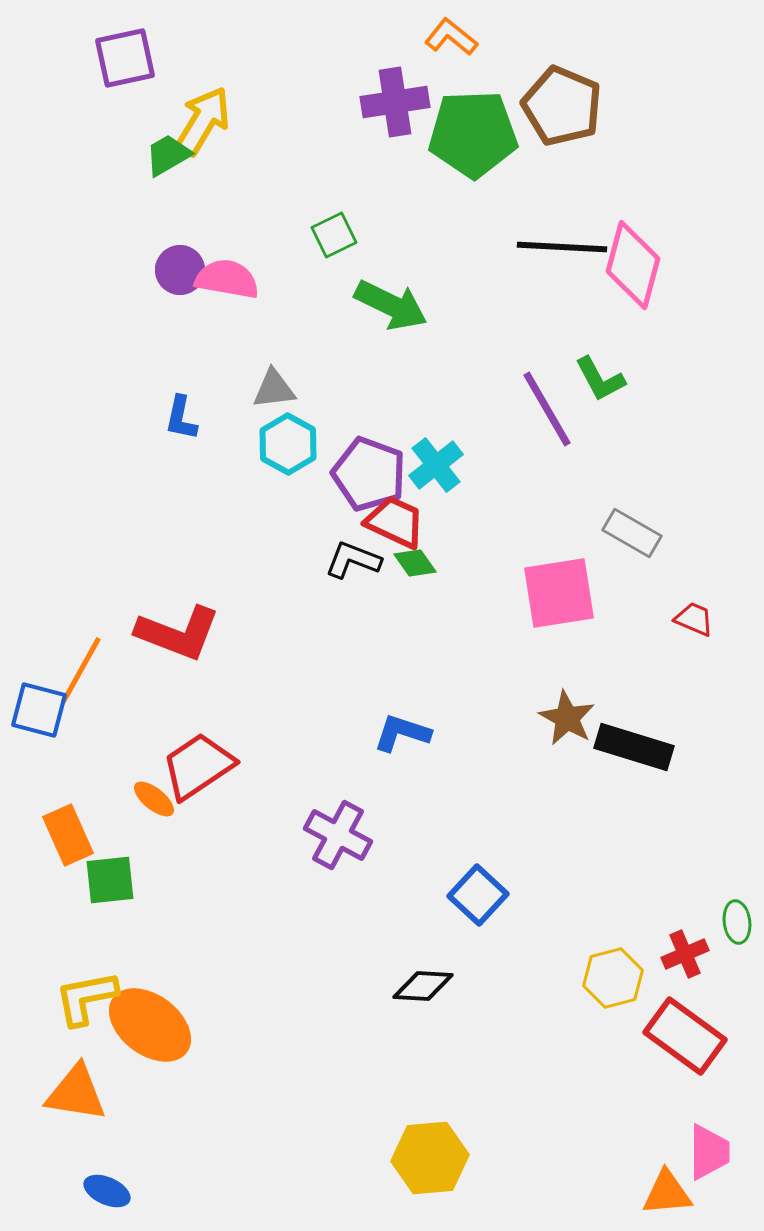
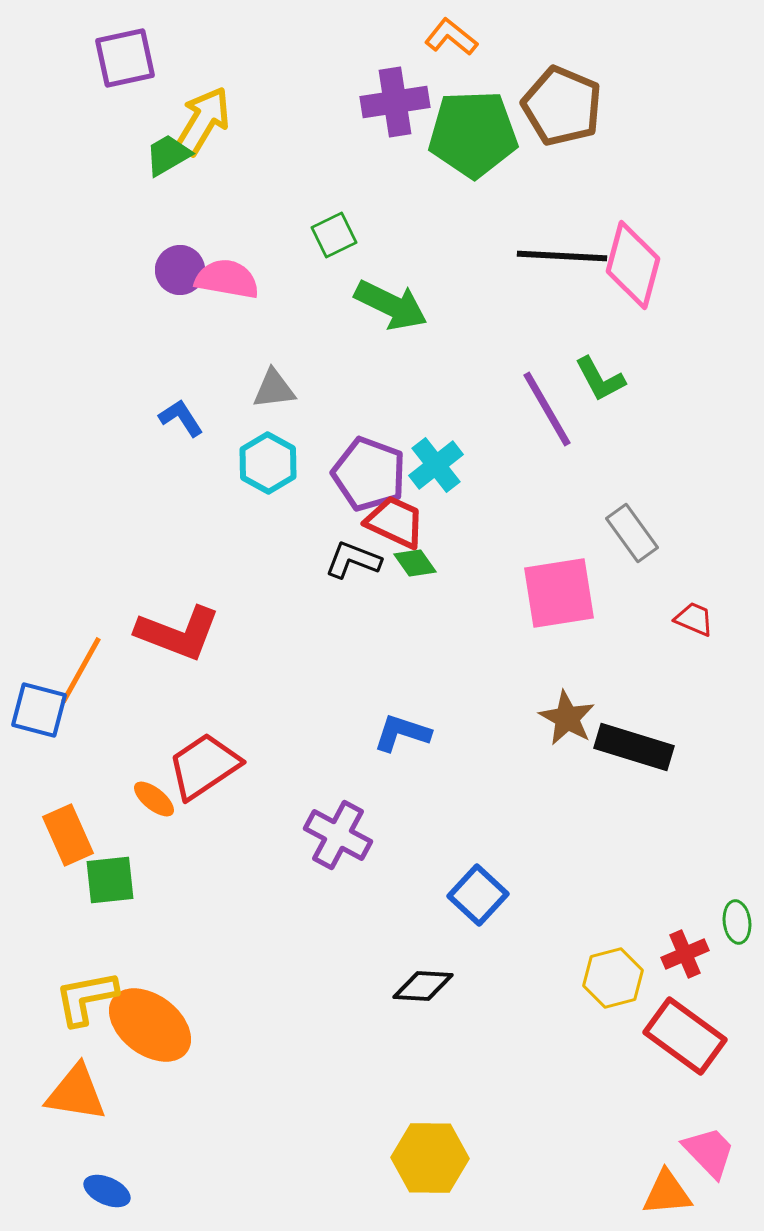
black line at (562, 247): moved 9 px down
blue L-shape at (181, 418): rotated 135 degrees clockwise
cyan hexagon at (288, 444): moved 20 px left, 19 px down
gray rectangle at (632, 533): rotated 24 degrees clockwise
red trapezoid at (198, 766): moved 6 px right
pink trapezoid at (709, 1152): rotated 44 degrees counterclockwise
yellow hexagon at (430, 1158): rotated 6 degrees clockwise
